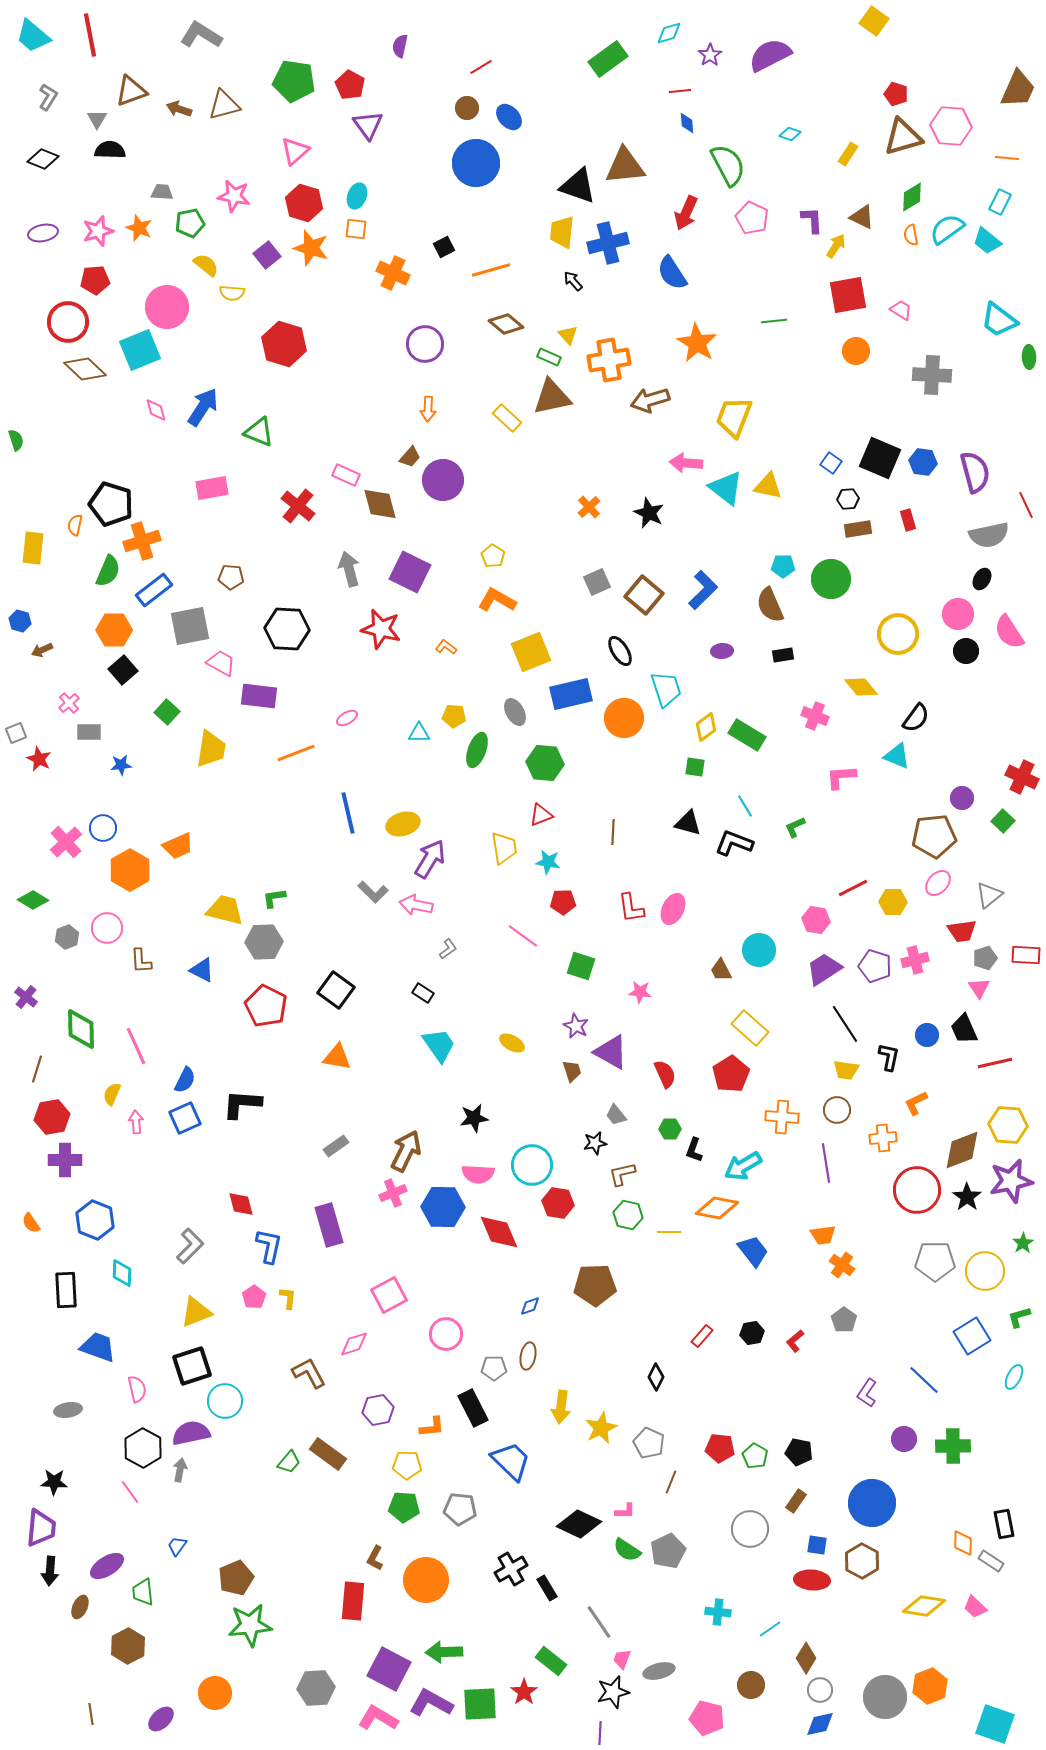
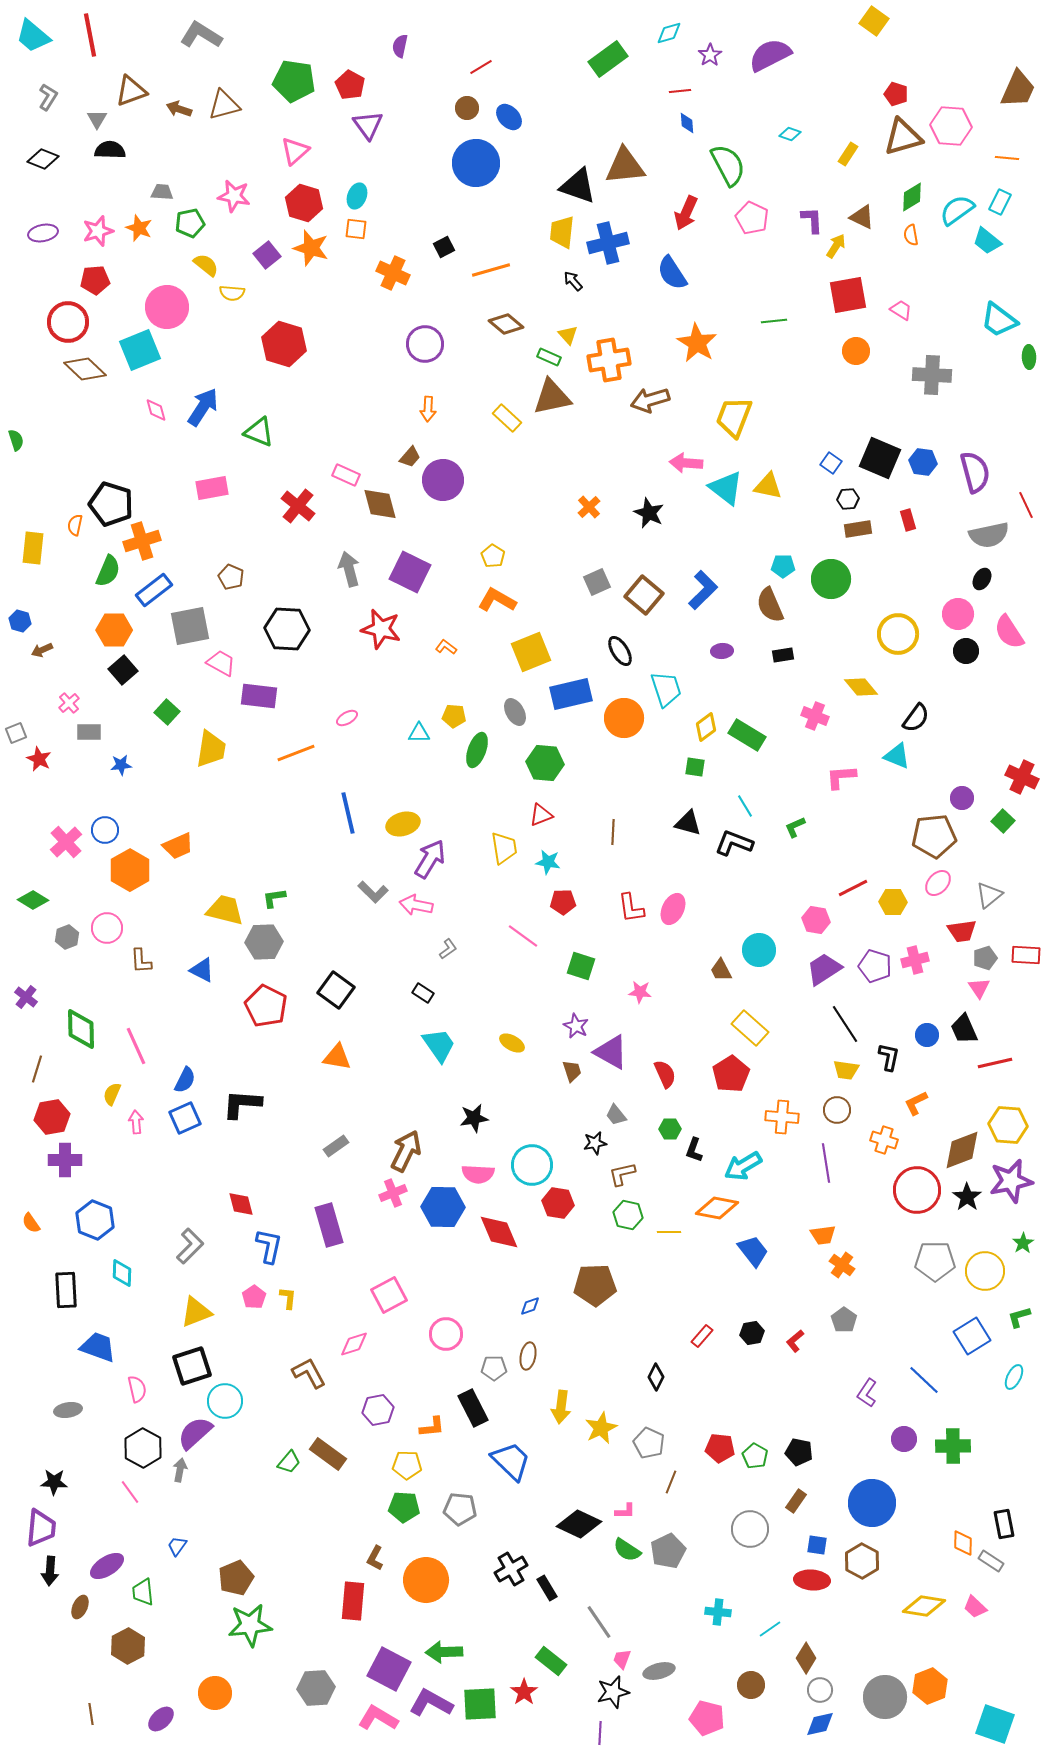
cyan semicircle at (947, 229): moved 10 px right, 19 px up
brown pentagon at (231, 577): rotated 20 degrees clockwise
blue circle at (103, 828): moved 2 px right, 2 px down
orange cross at (883, 1138): moved 1 px right, 2 px down; rotated 24 degrees clockwise
purple semicircle at (191, 1433): moved 4 px right; rotated 30 degrees counterclockwise
